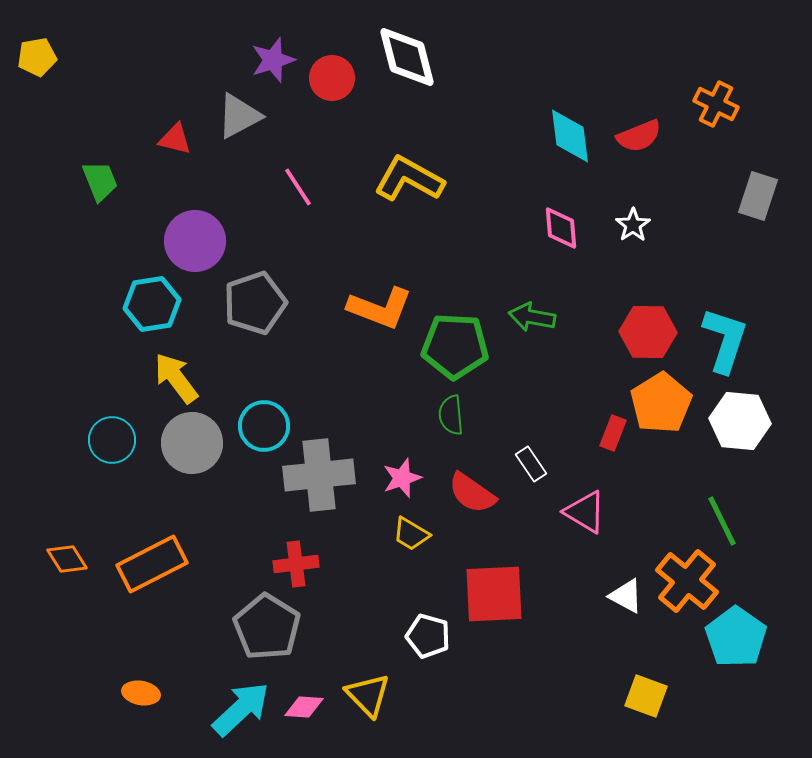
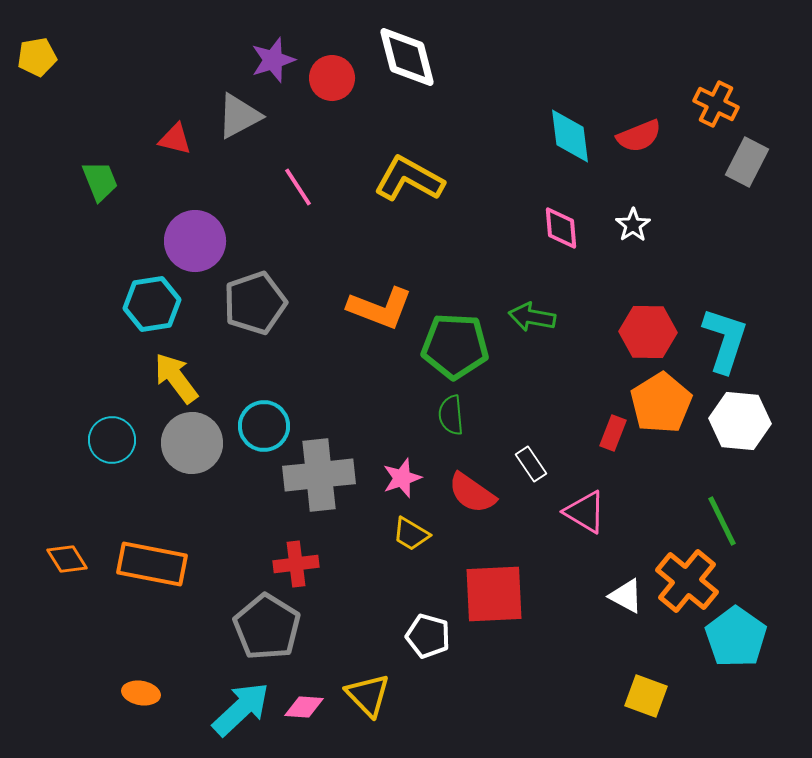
gray rectangle at (758, 196): moved 11 px left, 34 px up; rotated 9 degrees clockwise
orange rectangle at (152, 564): rotated 38 degrees clockwise
